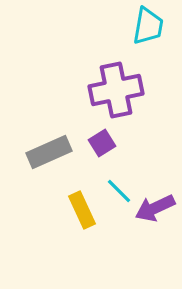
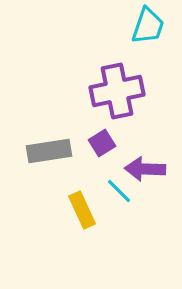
cyan trapezoid: rotated 9 degrees clockwise
purple cross: moved 1 px right, 1 px down
gray rectangle: moved 1 px up; rotated 15 degrees clockwise
purple arrow: moved 10 px left, 39 px up; rotated 27 degrees clockwise
